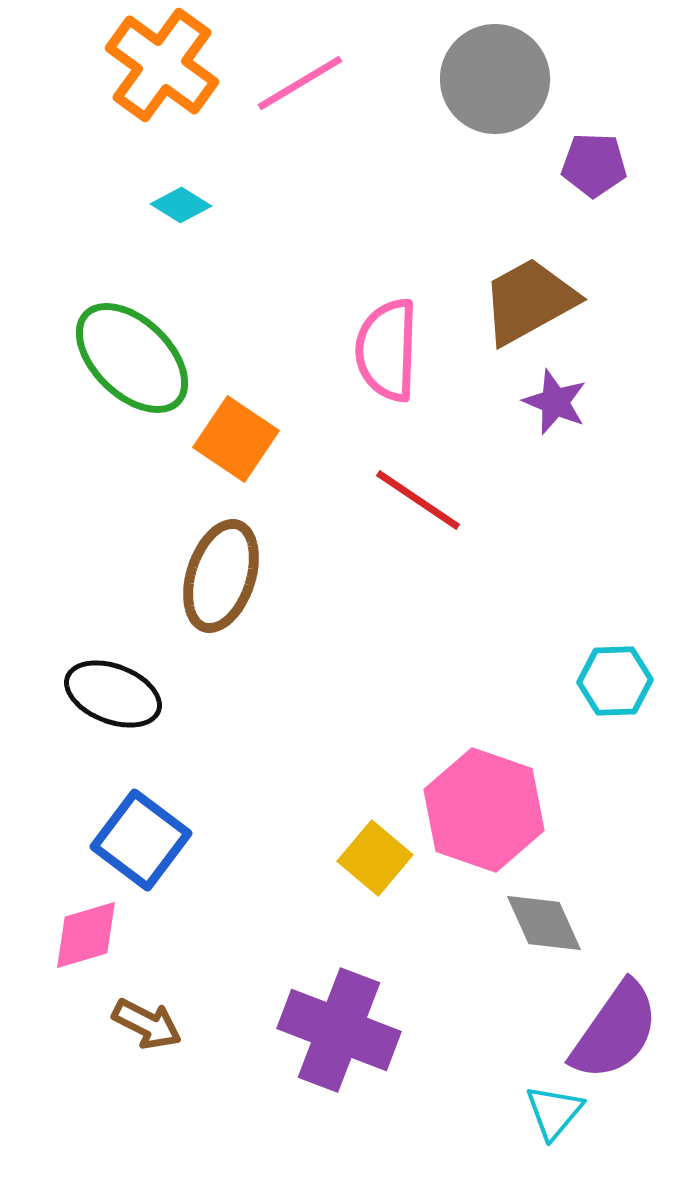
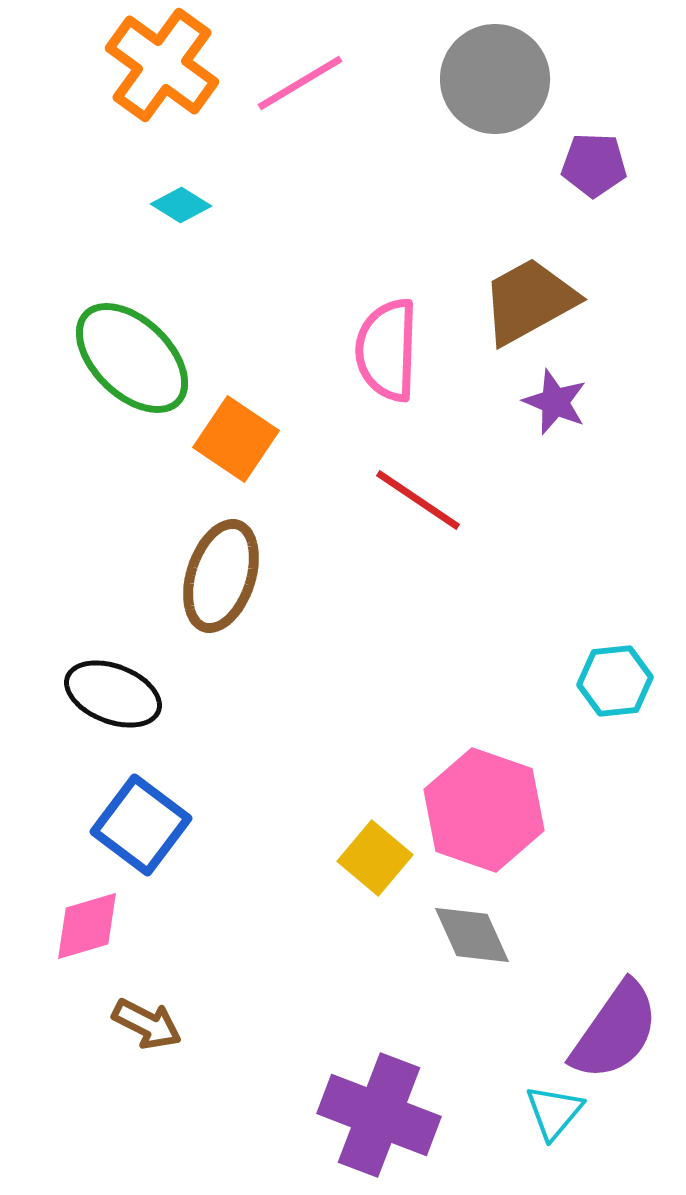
cyan hexagon: rotated 4 degrees counterclockwise
blue square: moved 15 px up
gray diamond: moved 72 px left, 12 px down
pink diamond: moved 1 px right, 9 px up
purple cross: moved 40 px right, 85 px down
